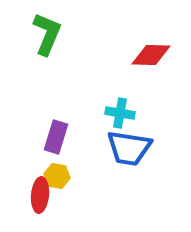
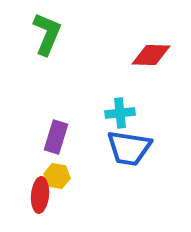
cyan cross: rotated 16 degrees counterclockwise
